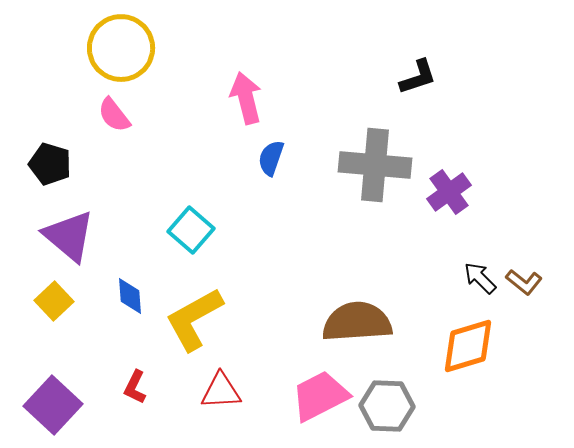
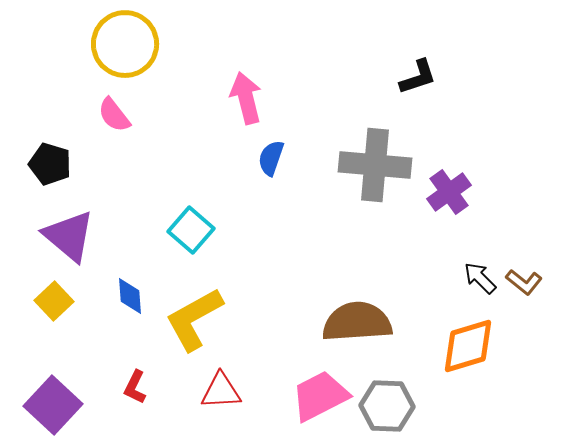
yellow circle: moved 4 px right, 4 px up
